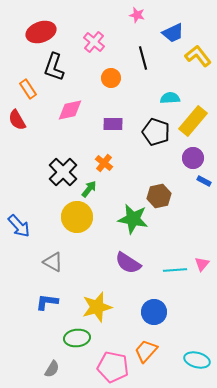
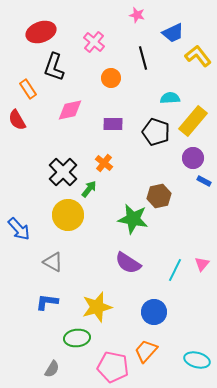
yellow circle: moved 9 px left, 2 px up
blue arrow: moved 3 px down
cyan line: rotated 60 degrees counterclockwise
